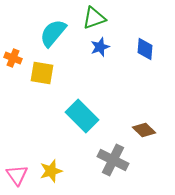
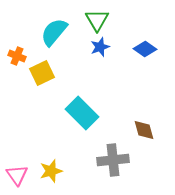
green triangle: moved 3 px right, 2 px down; rotated 40 degrees counterclockwise
cyan semicircle: moved 1 px right, 1 px up
blue diamond: rotated 60 degrees counterclockwise
orange cross: moved 4 px right, 2 px up
yellow square: rotated 35 degrees counterclockwise
cyan rectangle: moved 3 px up
brown diamond: rotated 30 degrees clockwise
gray cross: rotated 32 degrees counterclockwise
